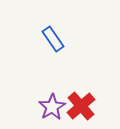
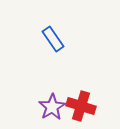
red cross: rotated 32 degrees counterclockwise
